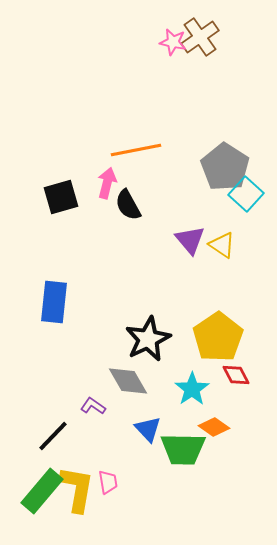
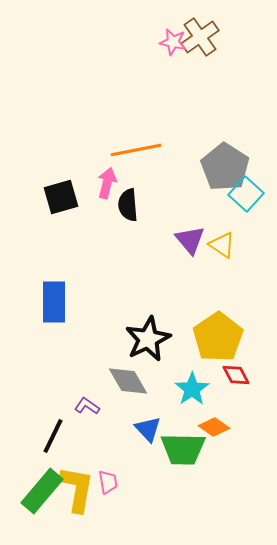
black semicircle: rotated 24 degrees clockwise
blue rectangle: rotated 6 degrees counterclockwise
purple L-shape: moved 6 px left
black line: rotated 18 degrees counterclockwise
